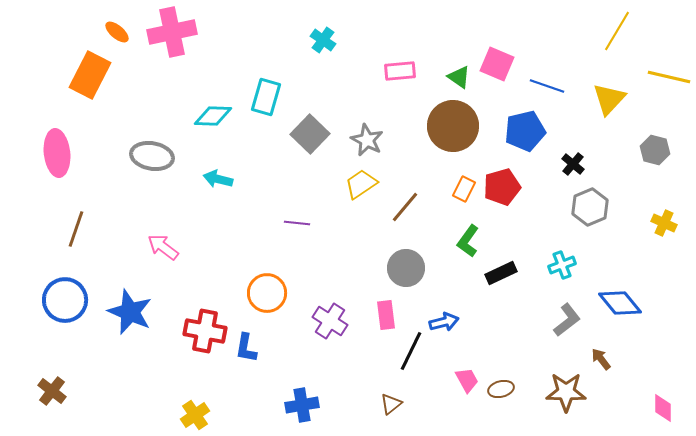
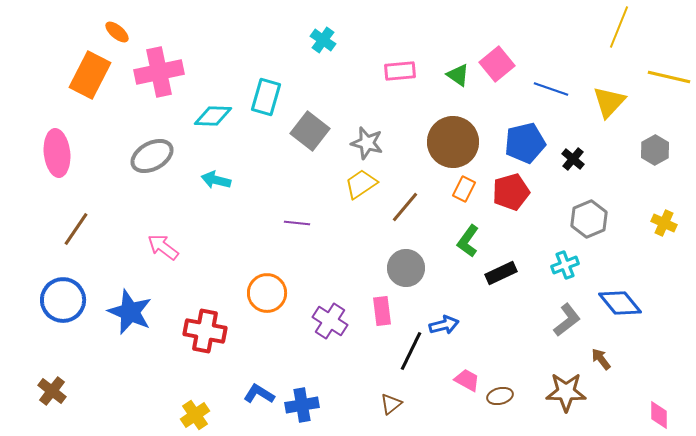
yellow line at (617, 31): moved 2 px right, 4 px up; rotated 9 degrees counterclockwise
pink cross at (172, 32): moved 13 px left, 40 px down
pink square at (497, 64): rotated 28 degrees clockwise
green triangle at (459, 77): moved 1 px left, 2 px up
blue line at (547, 86): moved 4 px right, 3 px down
yellow triangle at (609, 99): moved 3 px down
brown circle at (453, 126): moved 16 px down
blue pentagon at (525, 131): moved 12 px down
gray square at (310, 134): moved 3 px up; rotated 6 degrees counterclockwise
gray star at (367, 140): moved 3 px down; rotated 12 degrees counterclockwise
gray hexagon at (655, 150): rotated 16 degrees clockwise
gray ellipse at (152, 156): rotated 39 degrees counterclockwise
black cross at (573, 164): moved 5 px up
cyan arrow at (218, 179): moved 2 px left, 1 px down
red pentagon at (502, 187): moved 9 px right, 5 px down
gray hexagon at (590, 207): moved 1 px left, 12 px down
brown line at (76, 229): rotated 15 degrees clockwise
cyan cross at (562, 265): moved 3 px right
blue circle at (65, 300): moved 2 px left
pink rectangle at (386, 315): moved 4 px left, 4 px up
blue arrow at (444, 322): moved 3 px down
blue L-shape at (246, 348): moved 13 px right, 46 px down; rotated 112 degrees clockwise
pink trapezoid at (467, 380): rotated 32 degrees counterclockwise
brown ellipse at (501, 389): moved 1 px left, 7 px down
pink diamond at (663, 408): moved 4 px left, 7 px down
